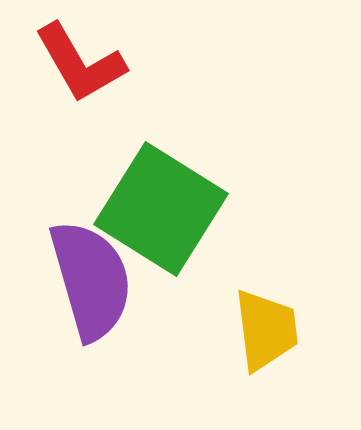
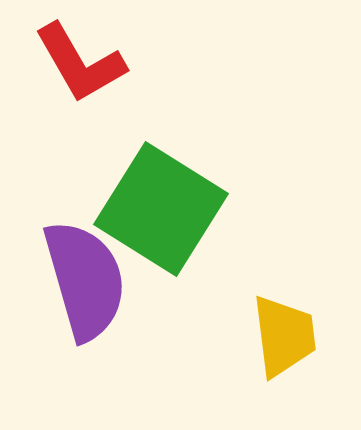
purple semicircle: moved 6 px left
yellow trapezoid: moved 18 px right, 6 px down
